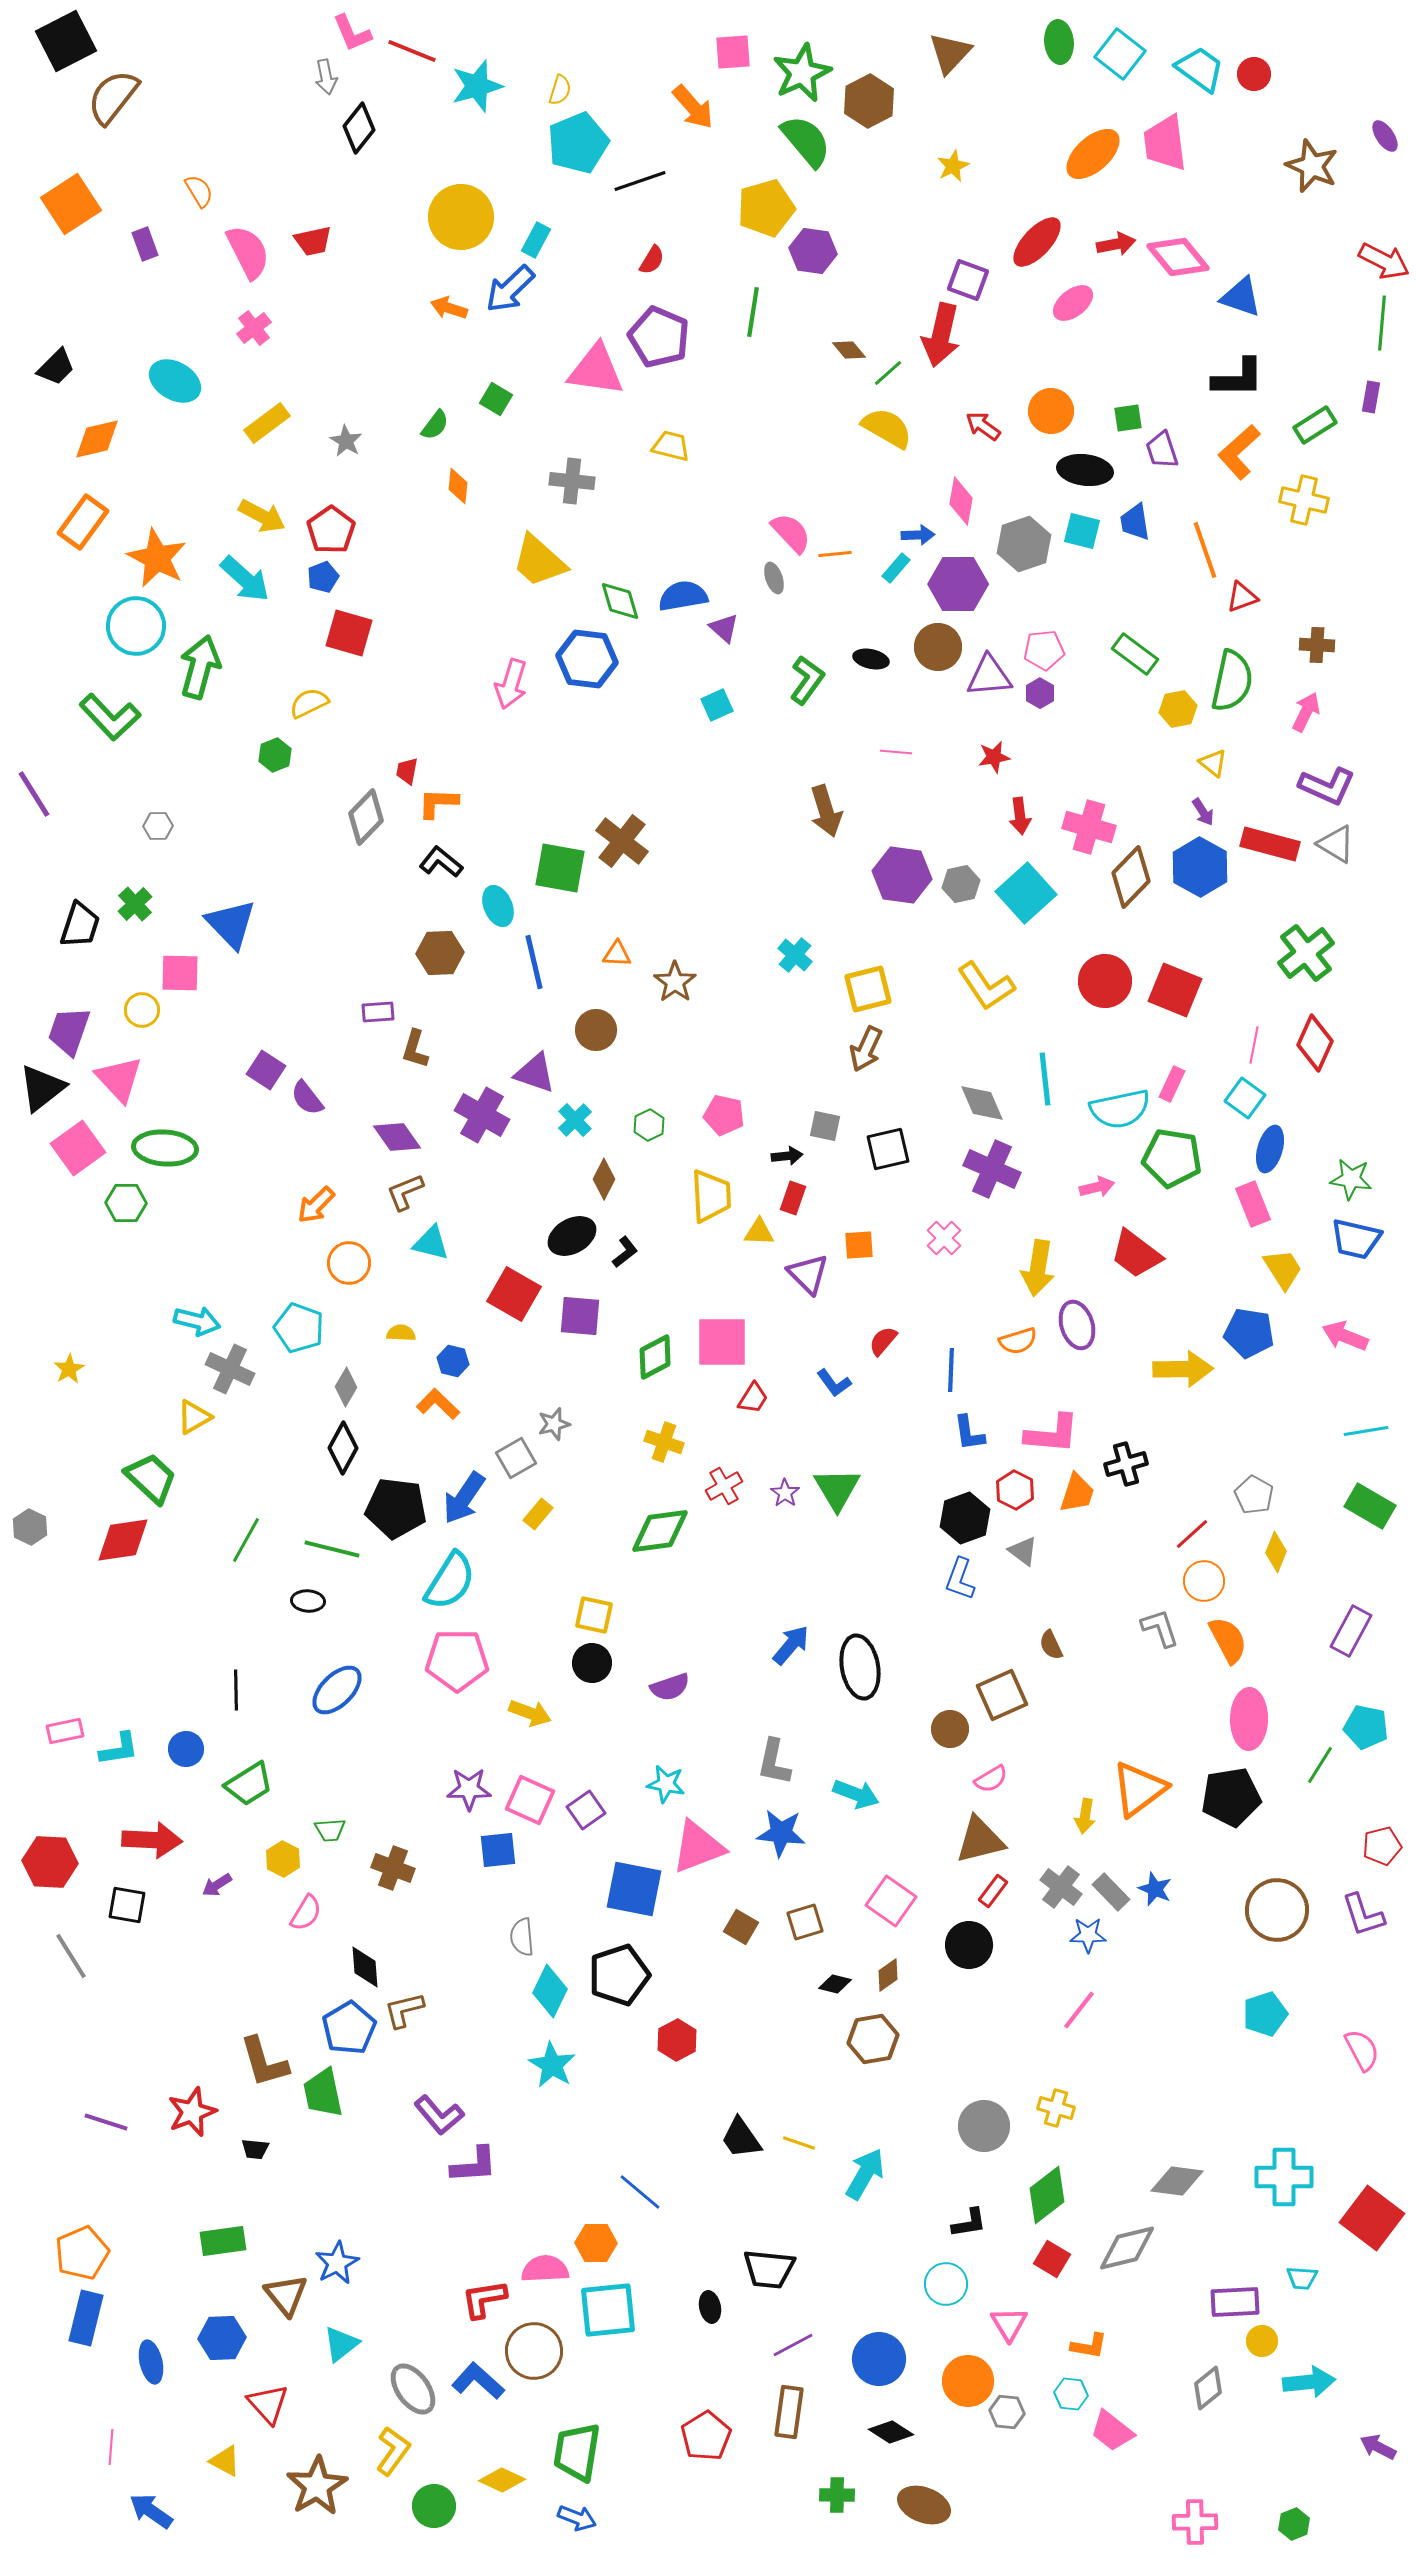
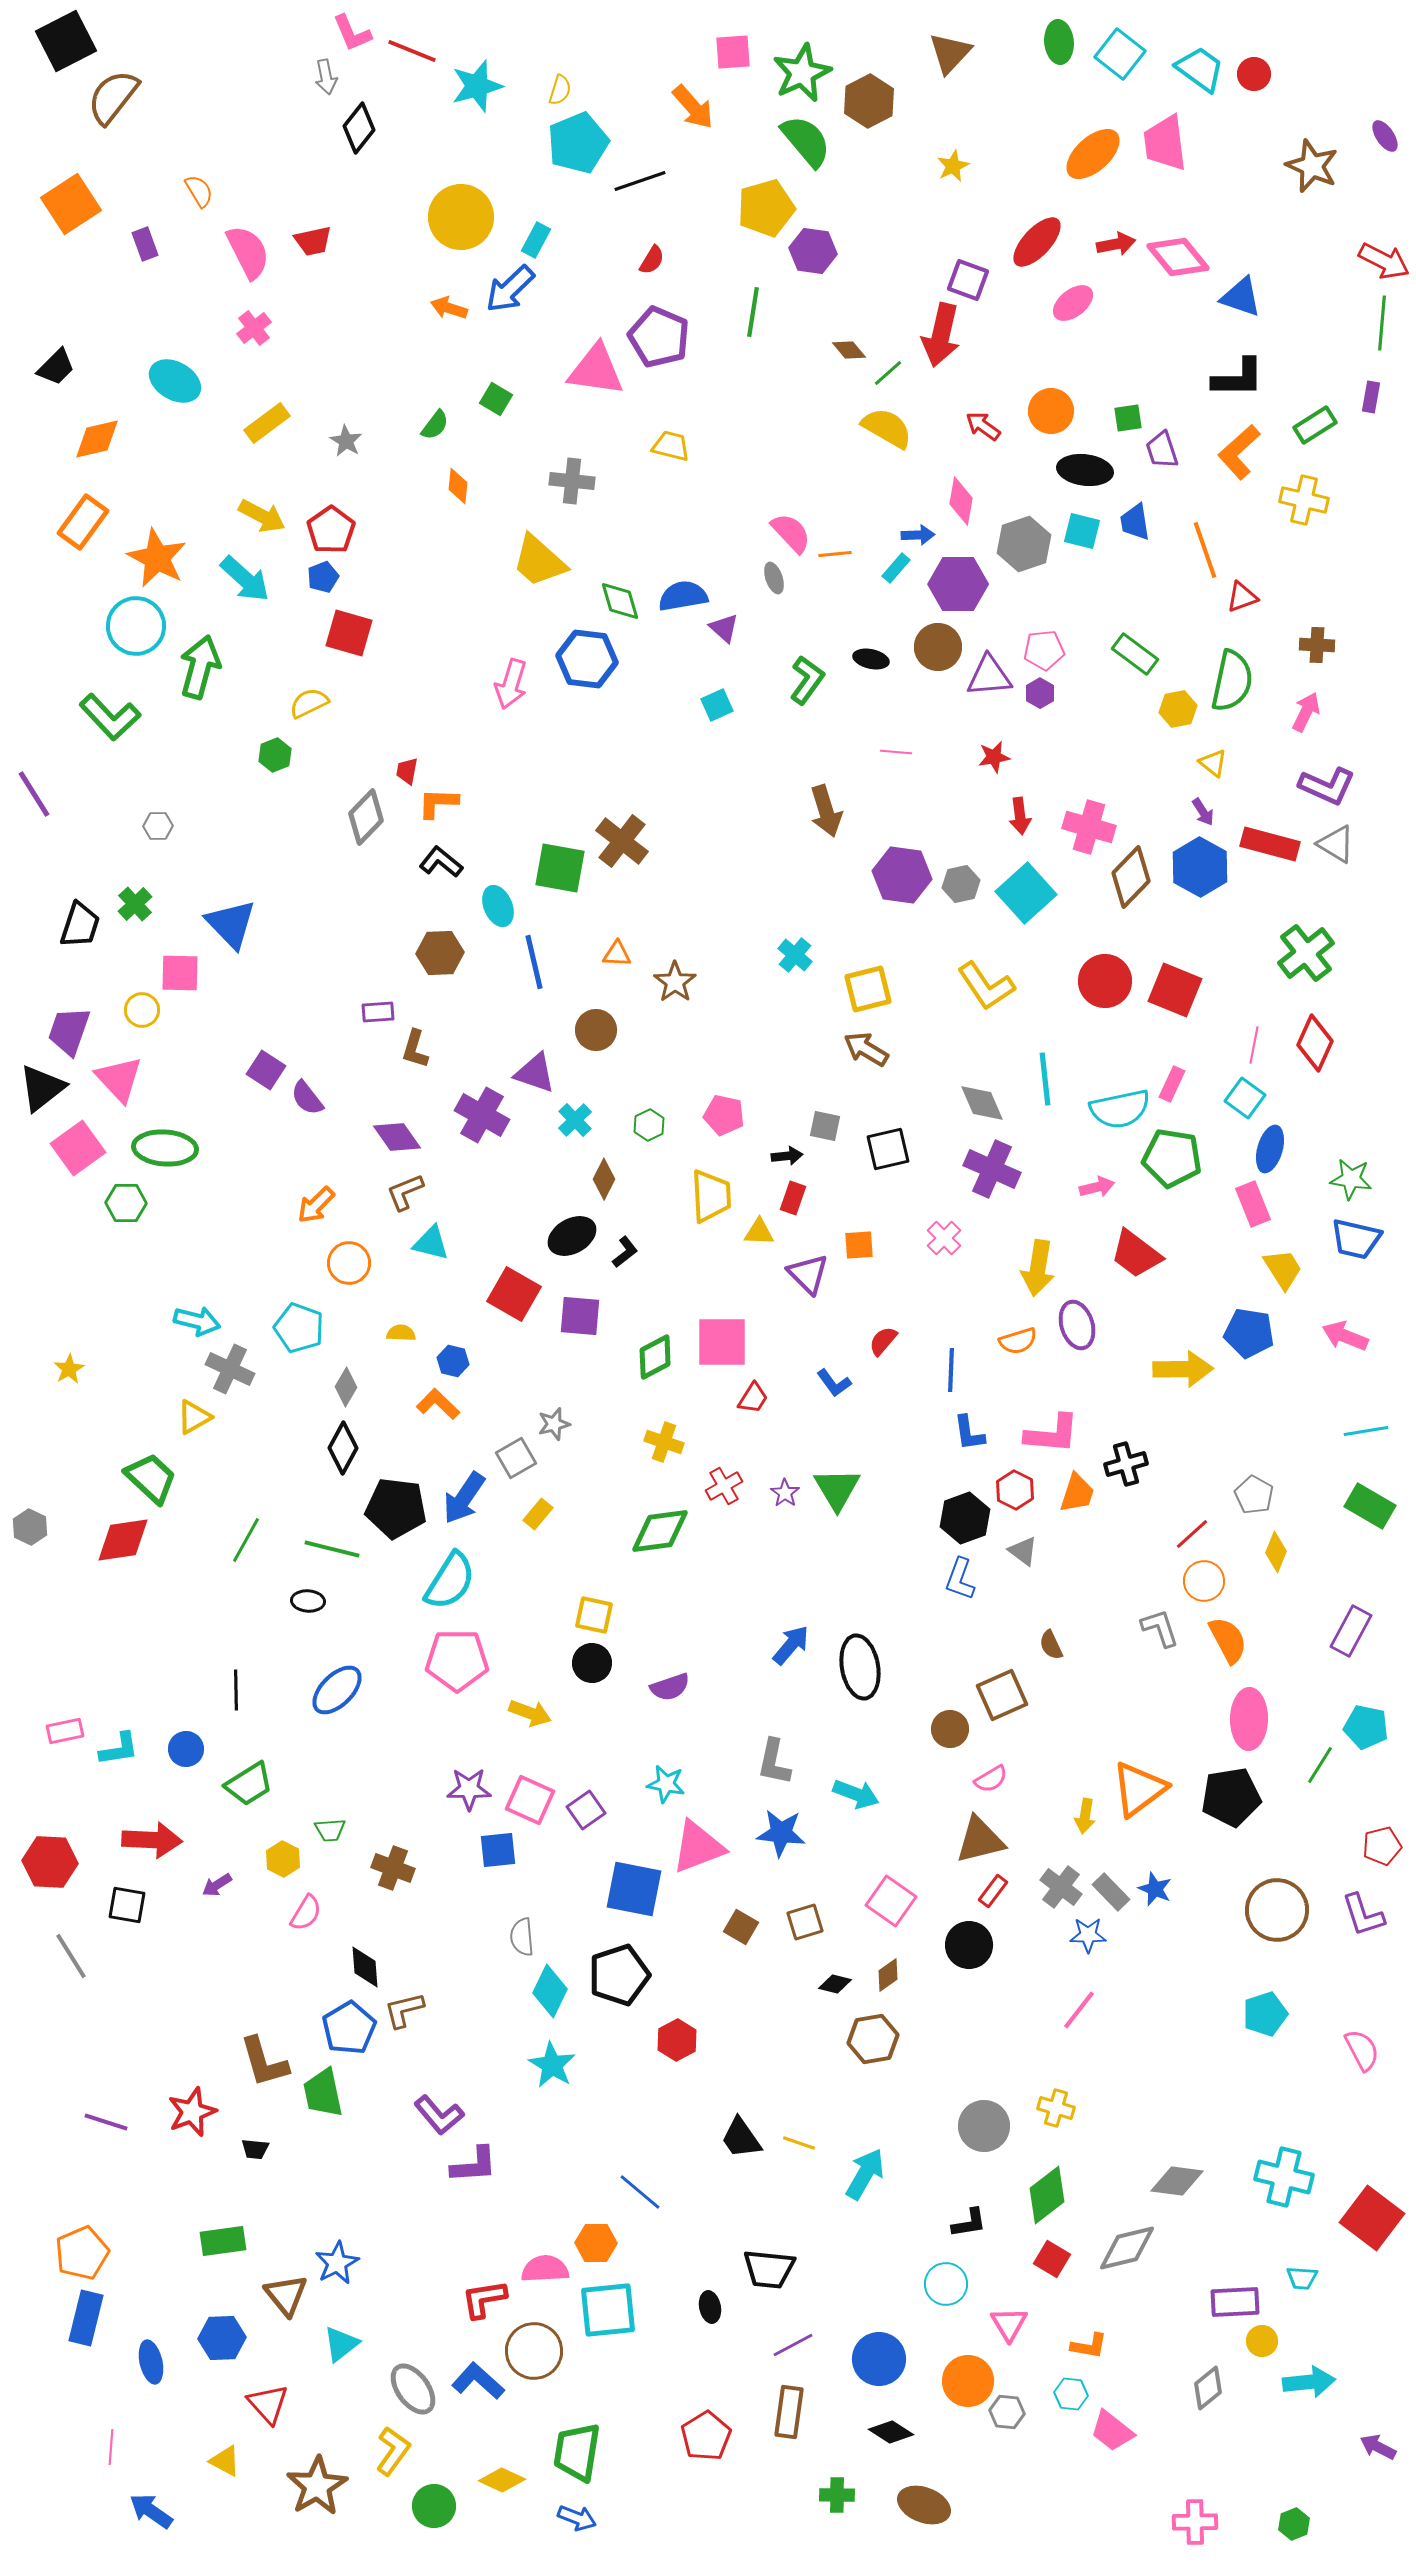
brown arrow at (866, 1049): rotated 96 degrees clockwise
cyan cross at (1284, 2177): rotated 14 degrees clockwise
